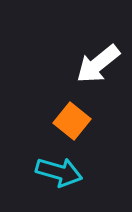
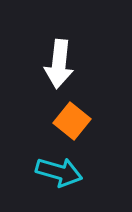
white arrow: moved 39 px left; rotated 45 degrees counterclockwise
